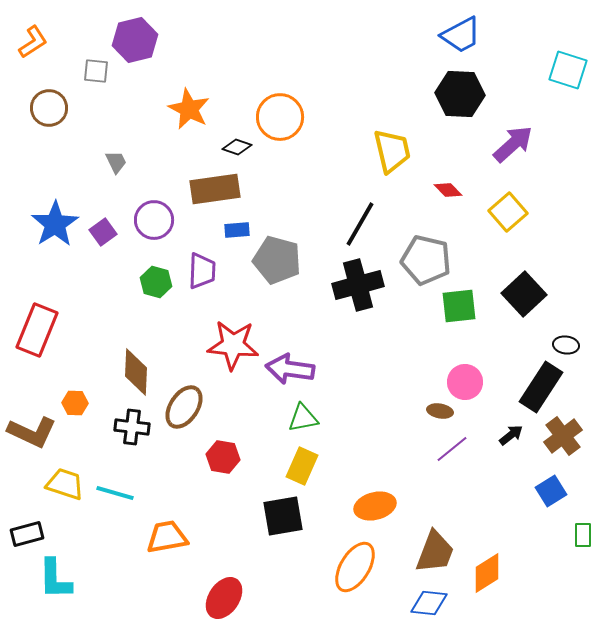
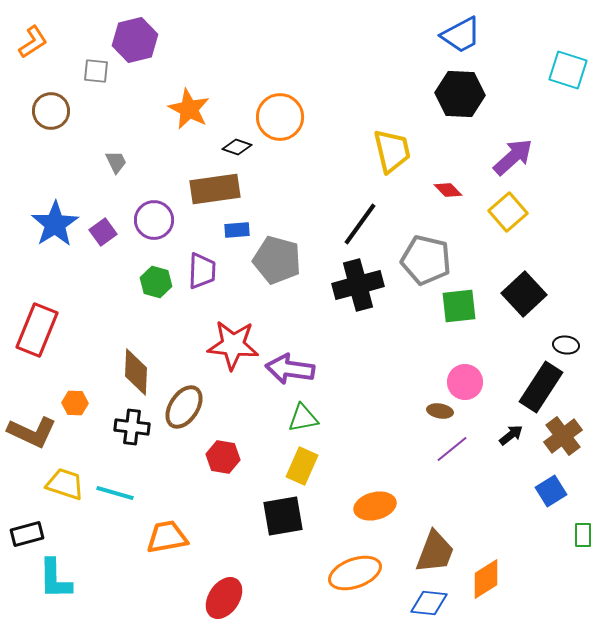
brown circle at (49, 108): moved 2 px right, 3 px down
purple arrow at (513, 144): moved 13 px down
black line at (360, 224): rotated 6 degrees clockwise
orange ellipse at (355, 567): moved 6 px down; rotated 39 degrees clockwise
orange diamond at (487, 573): moved 1 px left, 6 px down
